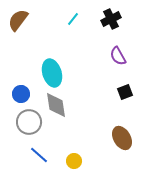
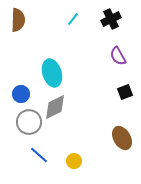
brown semicircle: rotated 145 degrees clockwise
gray diamond: moved 1 px left, 2 px down; rotated 72 degrees clockwise
